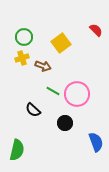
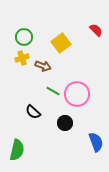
black semicircle: moved 2 px down
